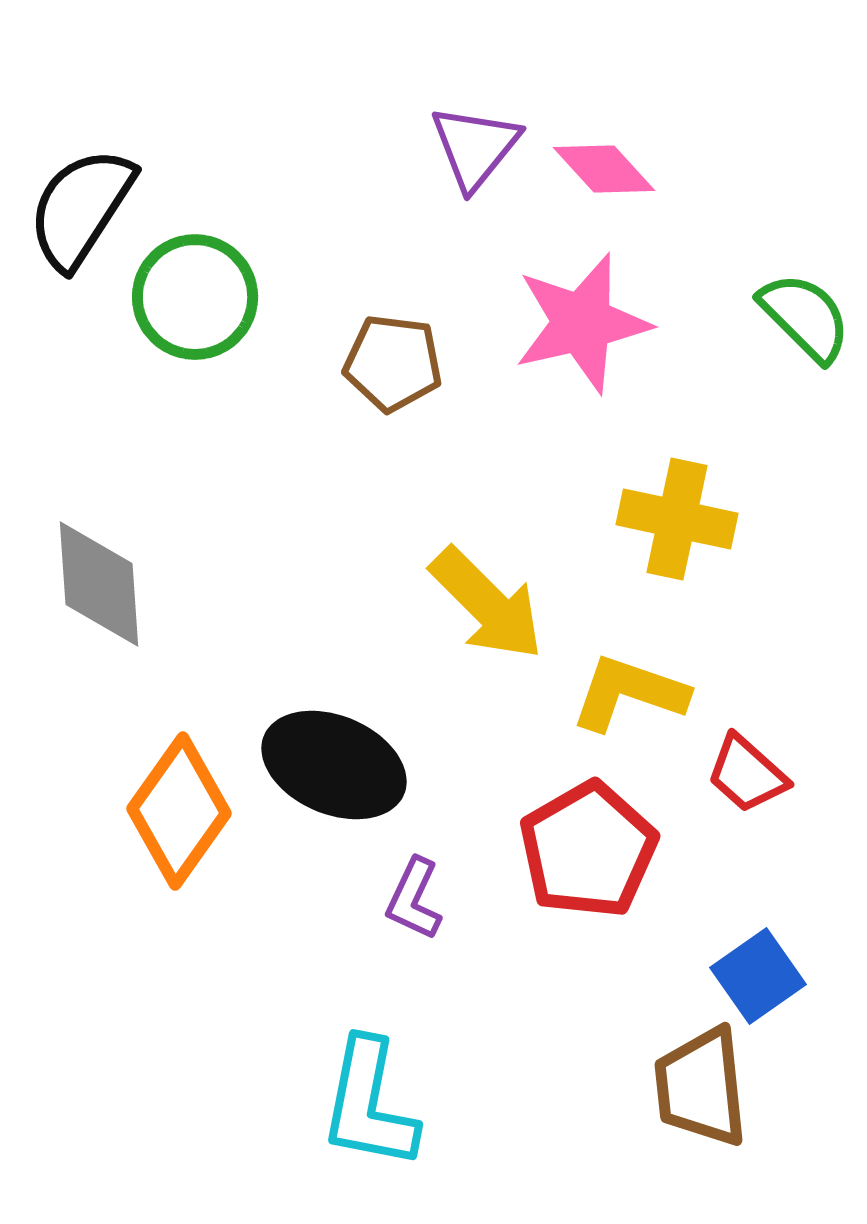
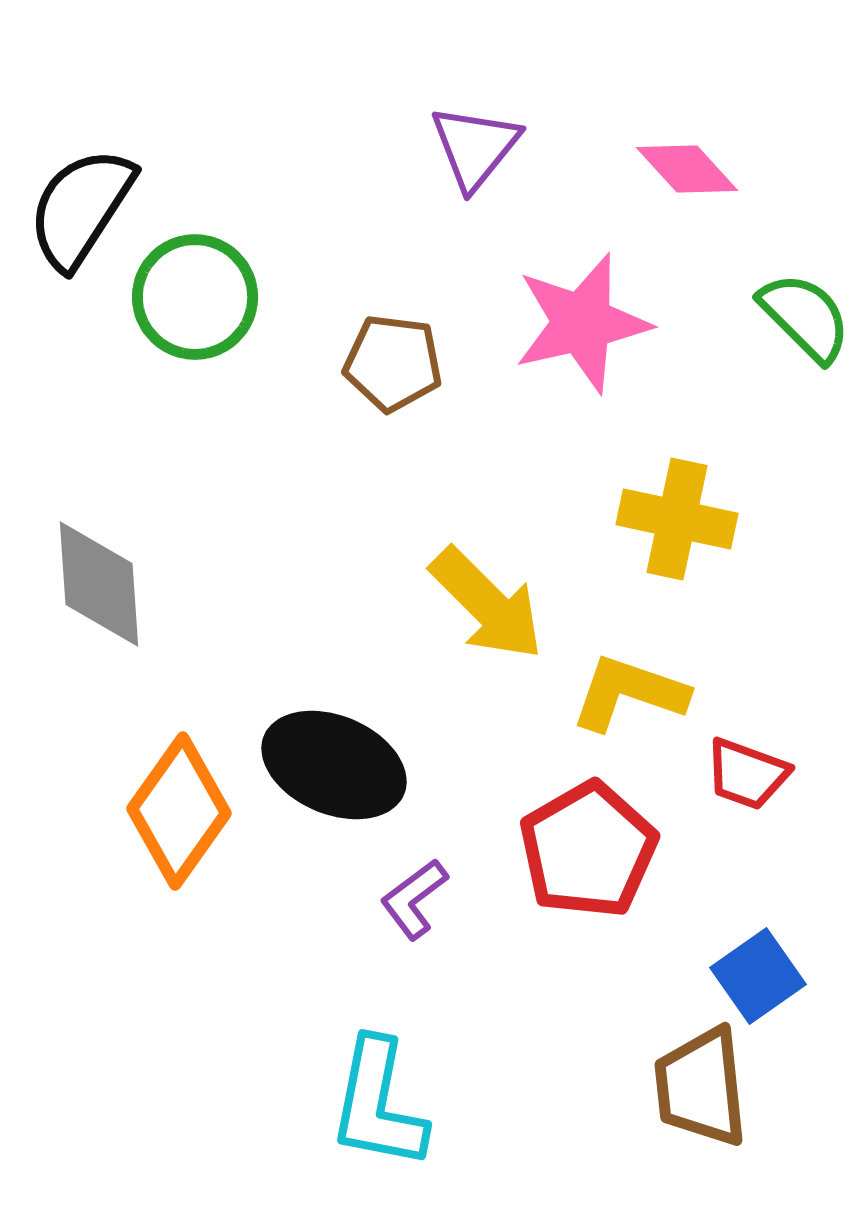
pink diamond: moved 83 px right
red trapezoid: rotated 22 degrees counterclockwise
purple L-shape: rotated 28 degrees clockwise
cyan L-shape: moved 9 px right
